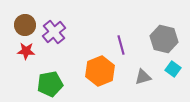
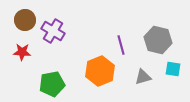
brown circle: moved 5 px up
purple cross: moved 1 px left, 1 px up; rotated 20 degrees counterclockwise
gray hexagon: moved 6 px left, 1 px down
red star: moved 4 px left, 1 px down
cyan square: rotated 28 degrees counterclockwise
green pentagon: moved 2 px right
